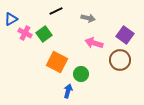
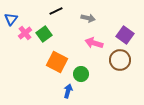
blue triangle: rotated 24 degrees counterclockwise
pink cross: rotated 24 degrees clockwise
